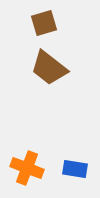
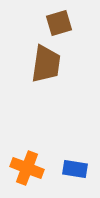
brown square: moved 15 px right
brown trapezoid: moved 3 px left, 4 px up; rotated 120 degrees counterclockwise
